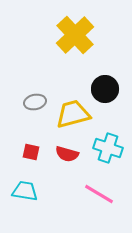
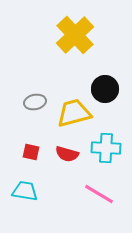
yellow trapezoid: moved 1 px right, 1 px up
cyan cross: moved 2 px left; rotated 16 degrees counterclockwise
